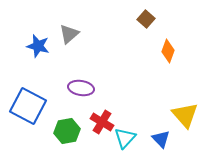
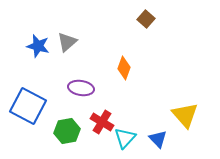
gray triangle: moved 2 px left, 8 px down
orange diamond: moved 44 px left, 17 px down
blue triangle: moved 3 px left
